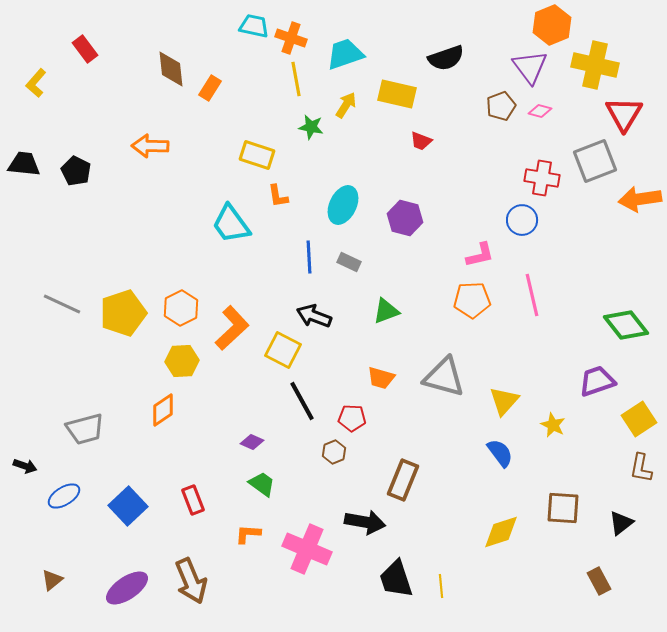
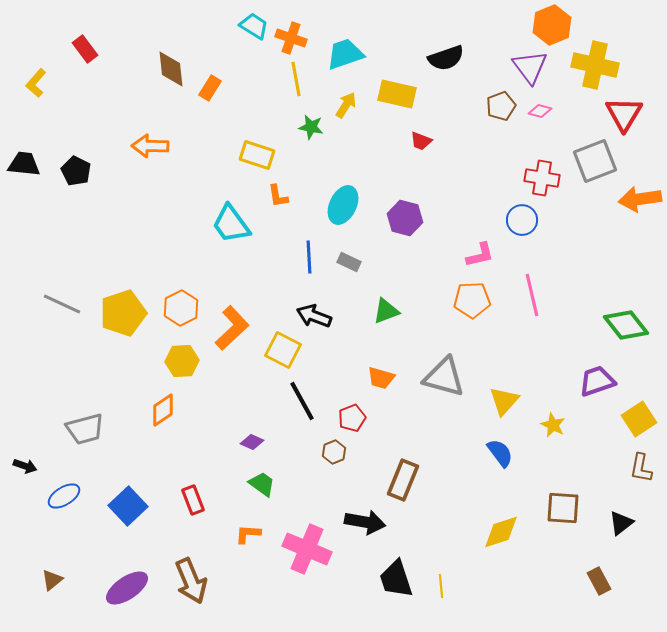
cyan trapezoid at (254, 26): rotated 20 degrees clockwise
red pentagon at (352, 418): rotated 24 degrees counterclockwise
